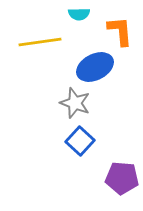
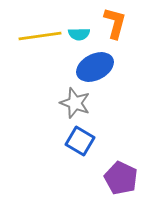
cyan semicircle: moved 20 px down
orange L-shape: moved 5 px left, 8 px up; rotated 20 degrees clockwise
yellow line: moved 6 px up
blue square: rotated 12 degrees counterclockwise
purple pentagon: moved 1 px left; rotated 20 degrees clockwise
